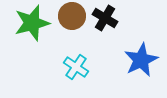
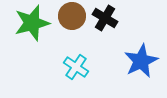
blue star: moved 1 px down
